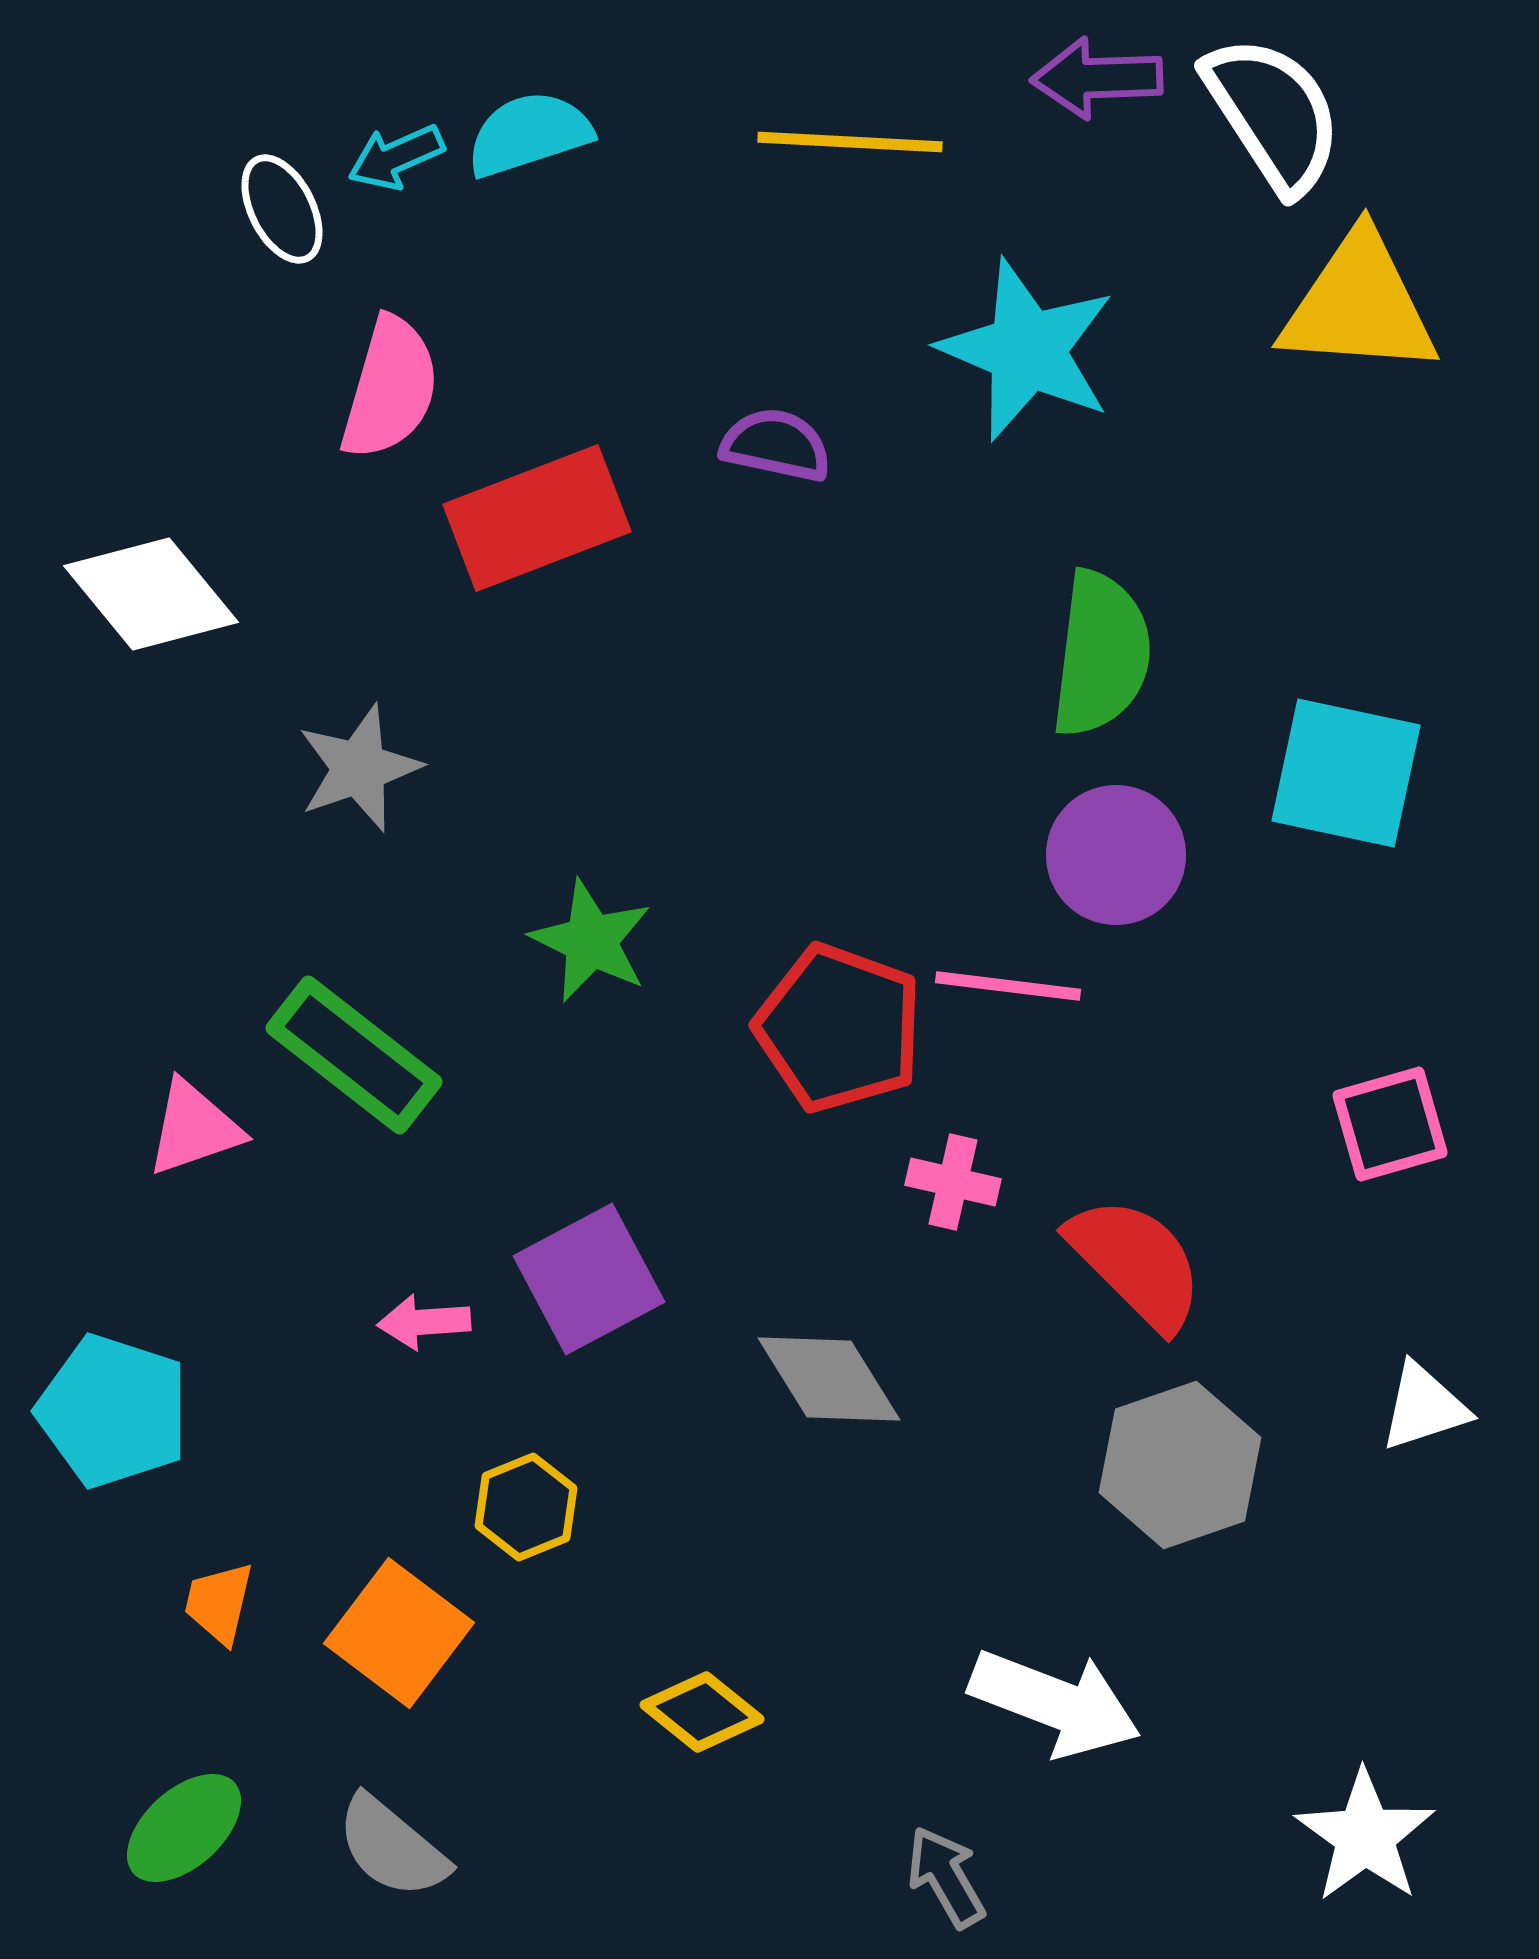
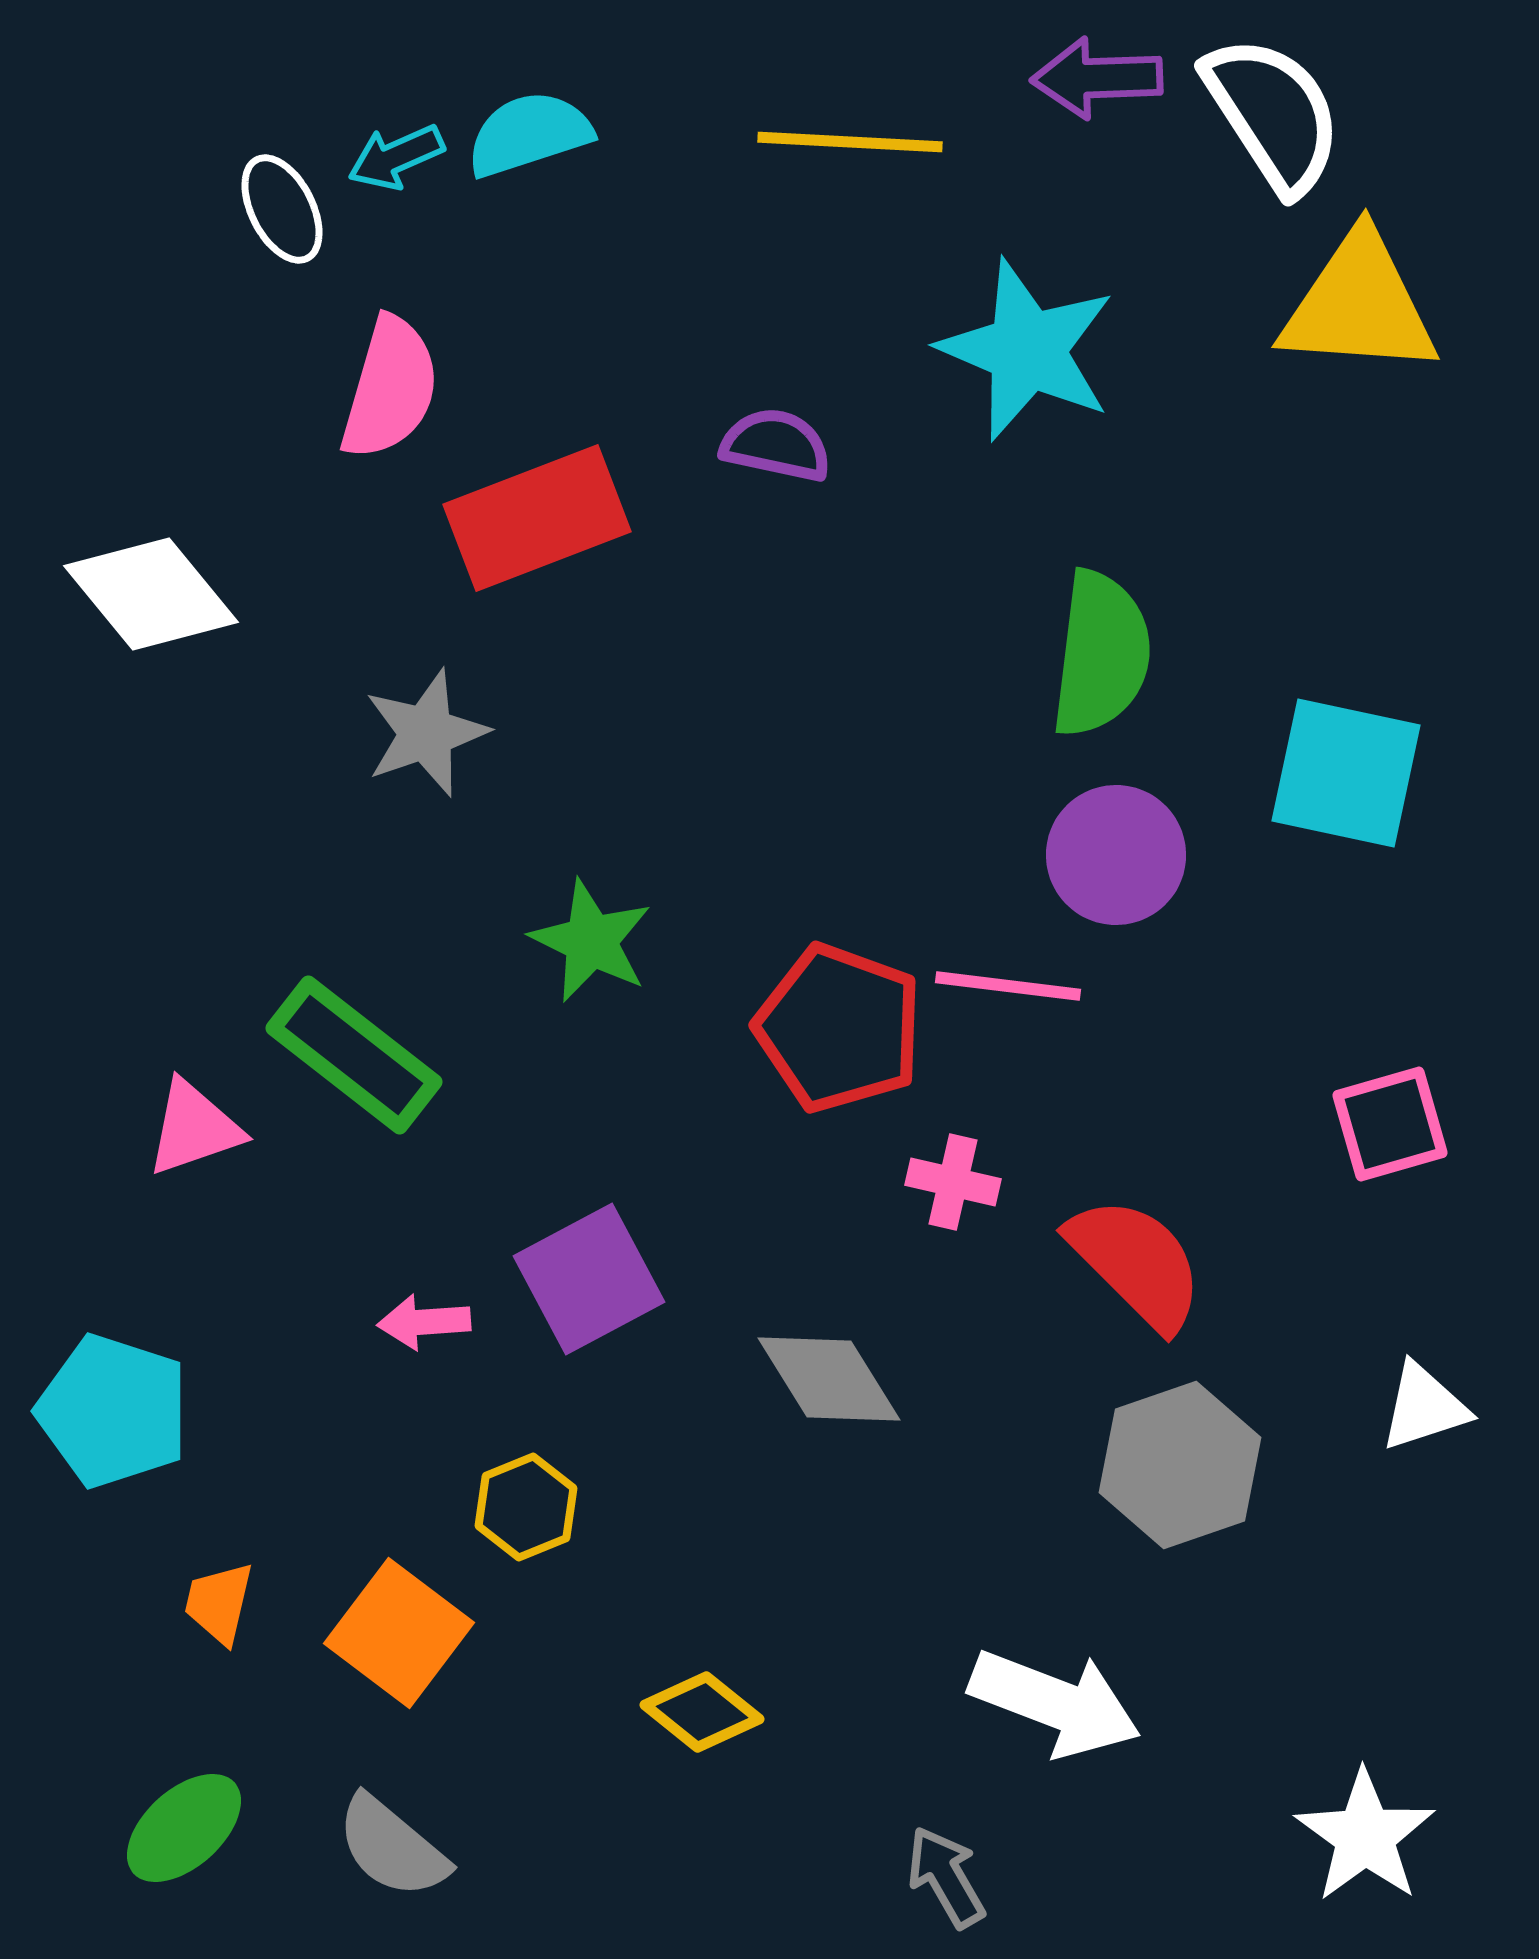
gray star: moved 67 px right, 35 px up
